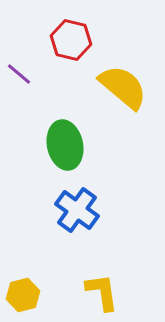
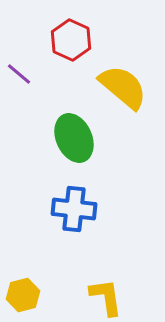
red hexagon: rotated 12 degrees clockwise
green ellipse: moved 9 px right, 7 px up; rotated 12 degrees counterclockwise
blue cross: moved 3 px left, 1 px up; rotated 30 degrees counterclockwise
yellow L-shape: moved 4 px right, 5 px down
